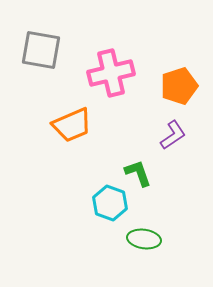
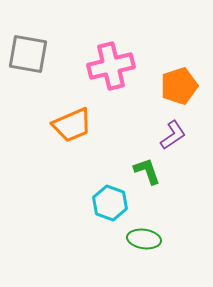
gray square: moved 13 px left, 4 px down
pink cross: moved 7 px up
green L-shape: moved 9 px right, 2 px up
